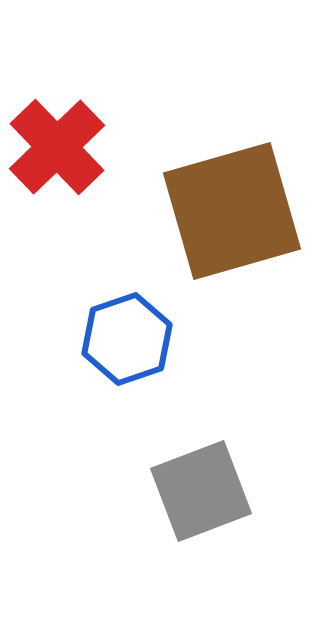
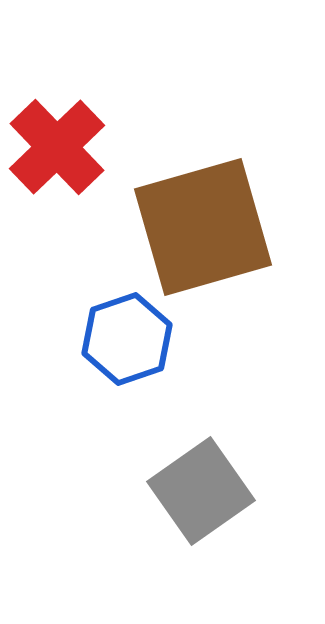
brown square: moved 29 px left, 16 px down
gray square: rotated 14 degrees counterclockwise
